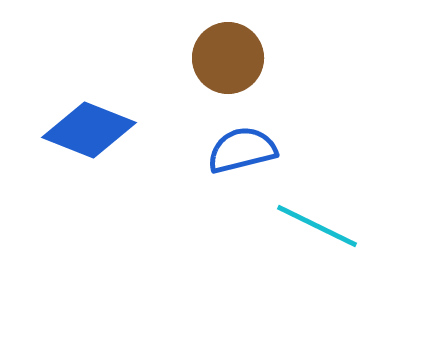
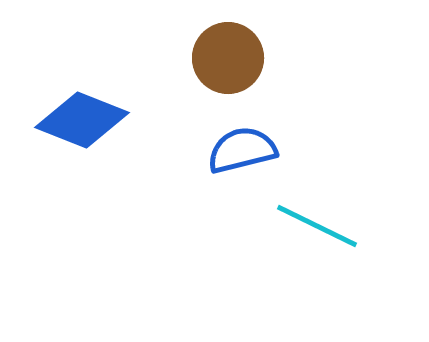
blue diamond: moved 7 px left, 10 px up
